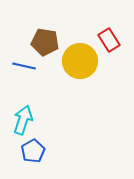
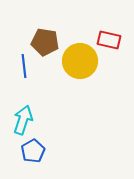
red rectangle: rotated 45 degrees counterclockwise
blue line: rotated 70 degrees clockwise
